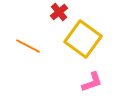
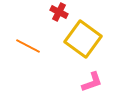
red cross: rotated 24 degrees counterclockwise
